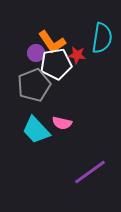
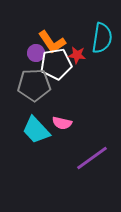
gray pentagon: rotated 20 degrees clockwise
purple line: moved 2 px right, 14 px up
